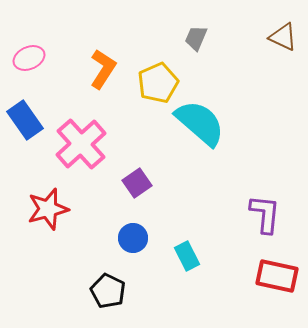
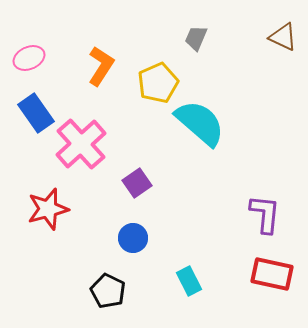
orange L-shape: moved 2 px left, 3 px up
blue rectangle: moved 11 px right, 7 px up
cyan rectangle: moved 2 px right, 25 px down
red rectangle: moved 5 px left, 2 px up
